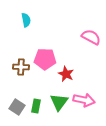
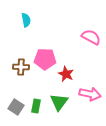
pink arrow: moved 6 px right, 6 px up
gray square: moved 1 px left
